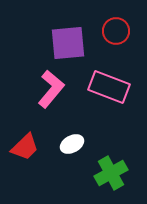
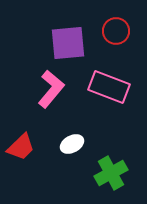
red trapezoid: moved 4 px left
